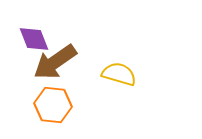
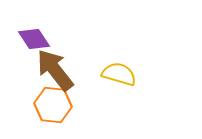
purple diamond: rotated 12 degrees counterclockwise
brown arrow: moved 8 px down; rotated 87 degrees clockwise
